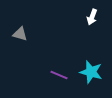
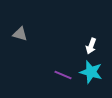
white arrow: moved 1 px left, 29 px down
purple line: moved 4 px right
